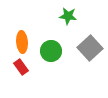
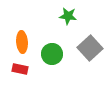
green circle: moved 1 px right, 3 px down
red rectangle: moved 1 px left, 2 px down; rotated 42 degrees counterclockwise
